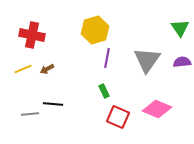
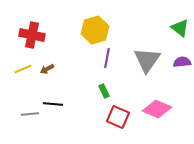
green triangle: rotated 18 degrees counterclockwise
